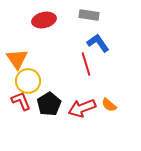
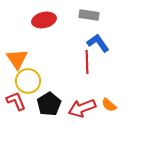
red line: moved 1 px right, 2 px up; rotated 15 degrees clockwise
red L-shape: moved 5 px left
